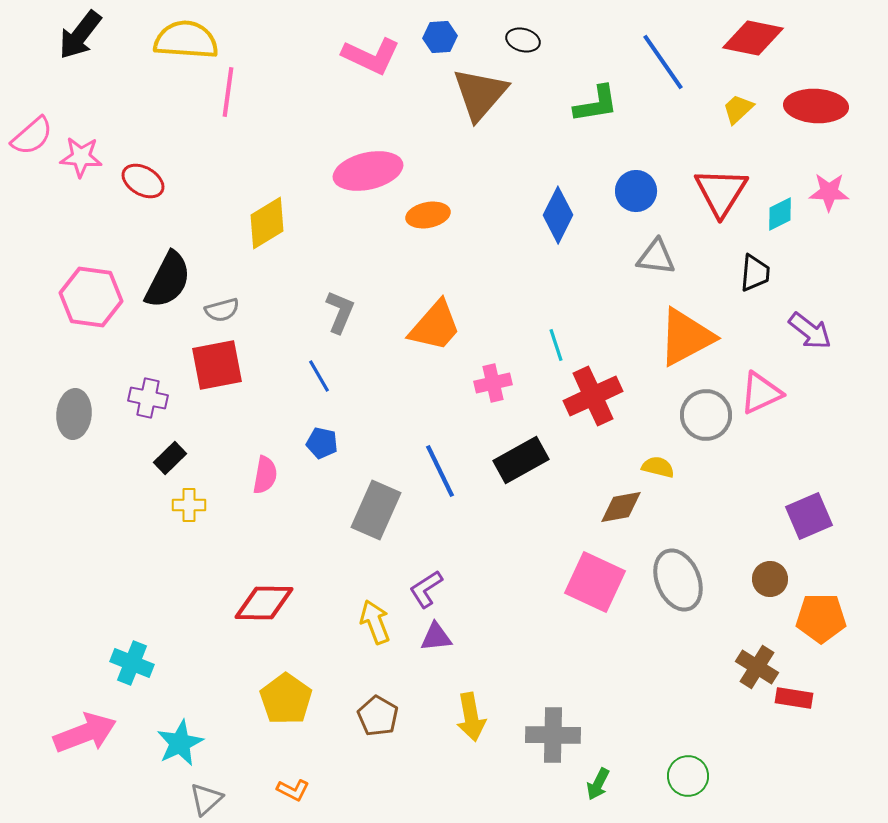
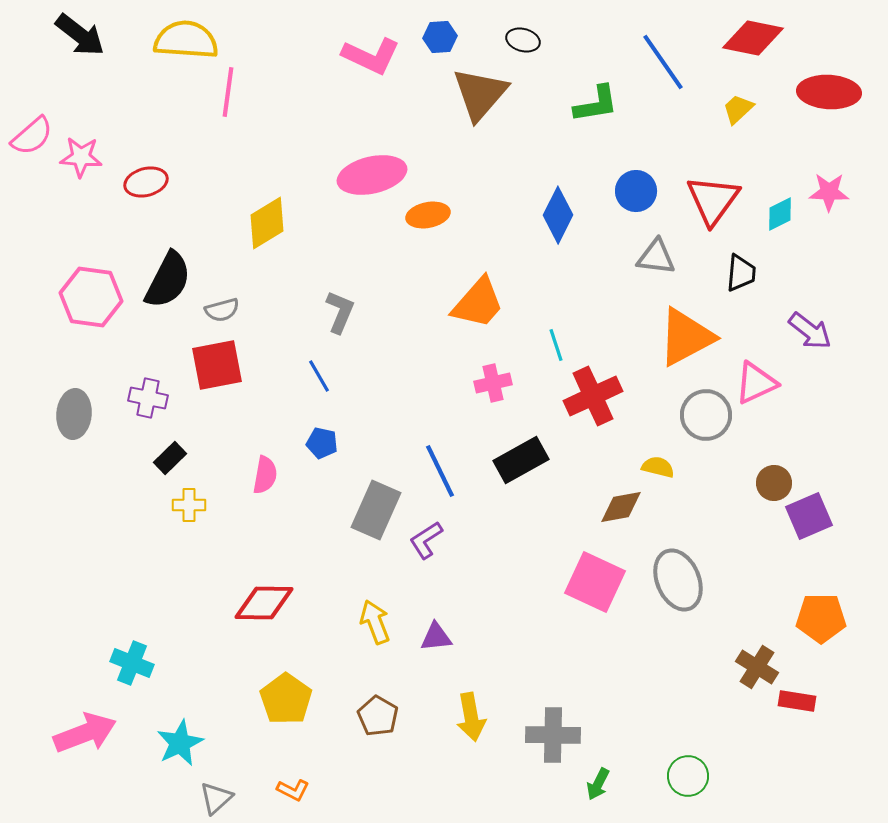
black arrow at (80, 35): rotated 90 degrees counterclockwise
red ellipse at (816, 106): moved 13 px right, 14 px up
pink ellipse at (368, 171): moved 4 px right, 4 px down
red ellipse at (143, 181): moved 3 px right, 1 px down; rotated 45 degrees counterclockwise
red triangle at (721, 192): moved 8 px left, 8 px down; rotated 4 degrees clockwise
black trapezoid at (755, 273): moved 14 px left
orange trapezoid at (435, 326): moved 43 px right, 23 px up
pink triangle at (761, 393): moved 5 px left, 10 px up
brown circle at (770, 579): moved 4 px right, 96 px up
purple L-shape at (426, 589): moved 49 px up
red rectangle at (794, 698): moved 3 px right, 3 px down
gray triangle at (206, 799): moved 10 px right, 1 px up
